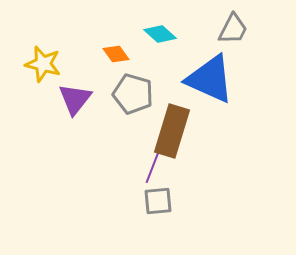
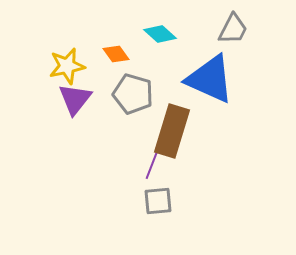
yellow star: moved 24 px right, 2 px down; rotated 27 degrees counterclockwise
purple line: moved 4 px up
